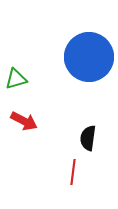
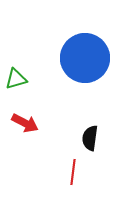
blue circle: moved 4 px left, 1 px down
red arrow: moved 1 px right, 2 px down
black semicircle: moved 2 px right
